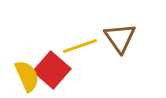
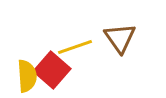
yellow line: moved 5 px left, 1 px down
yellow semicircle: rotated 20 degrees clockwise
